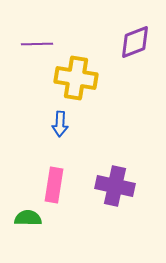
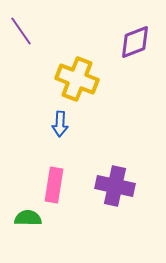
purple line: moved 16 px left, 13 px up; rotated 56 degrees clockwise
yellow cross: moved 1 px right, 1 px down; rotated 12 degrees clockwise
